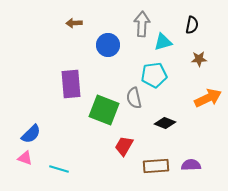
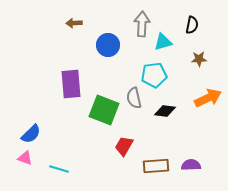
black diamond: moved 12 px up; rotated 15 degrees counterclockwise
